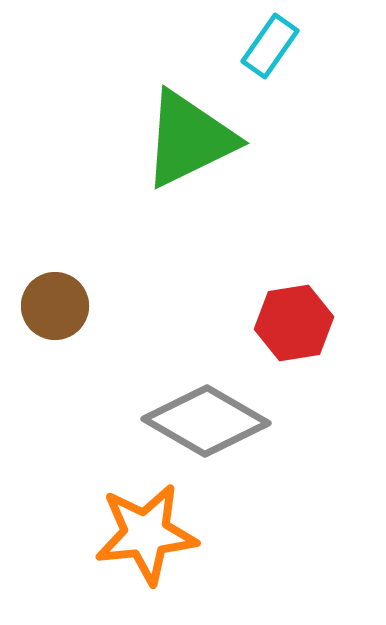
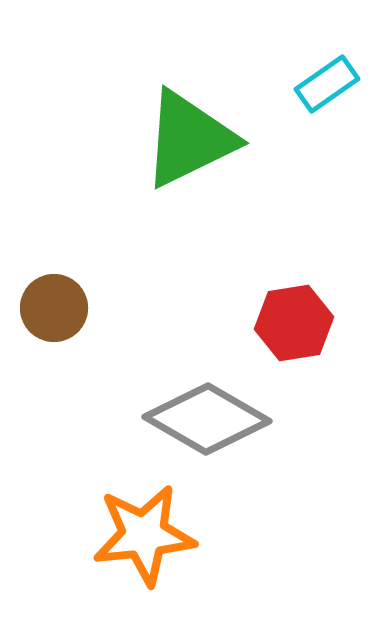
cyan rectangle: moved 57 px right, 38 px down; rotated 20 degrees clockwise
brown circle: moved 1 px left, 2 px down
gray diamond: moved 1 px right, 2 px up
orange star: moved 2 px left, 1 px down
